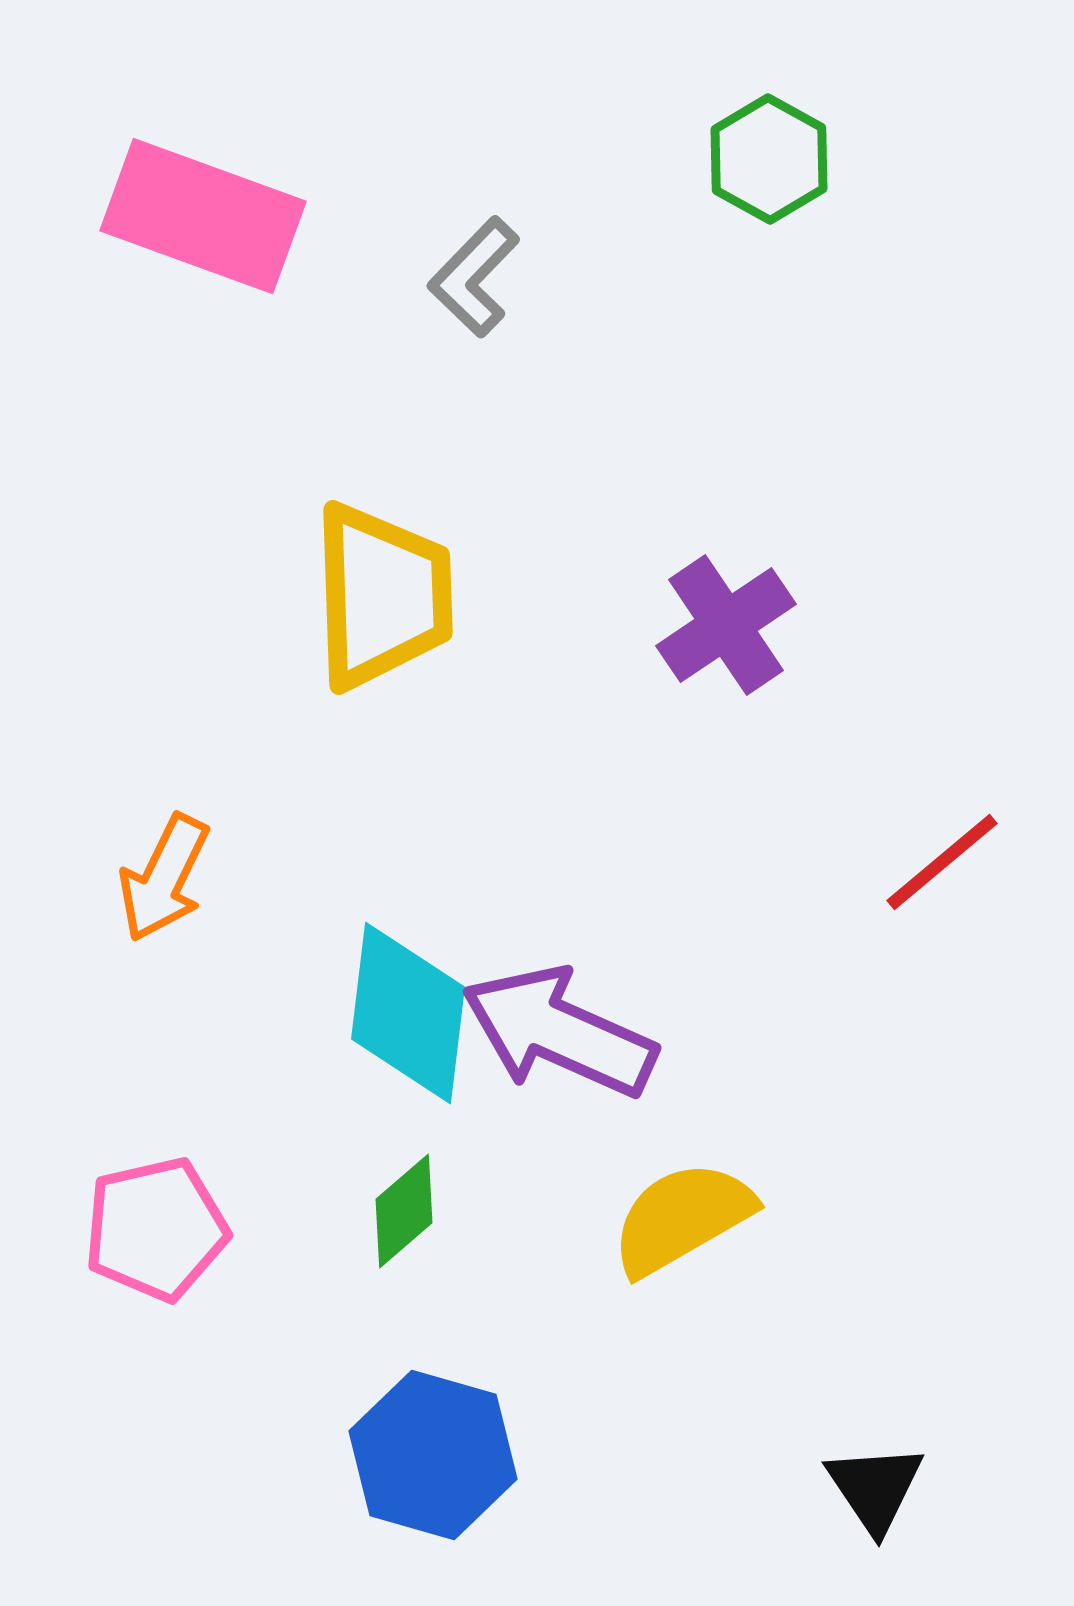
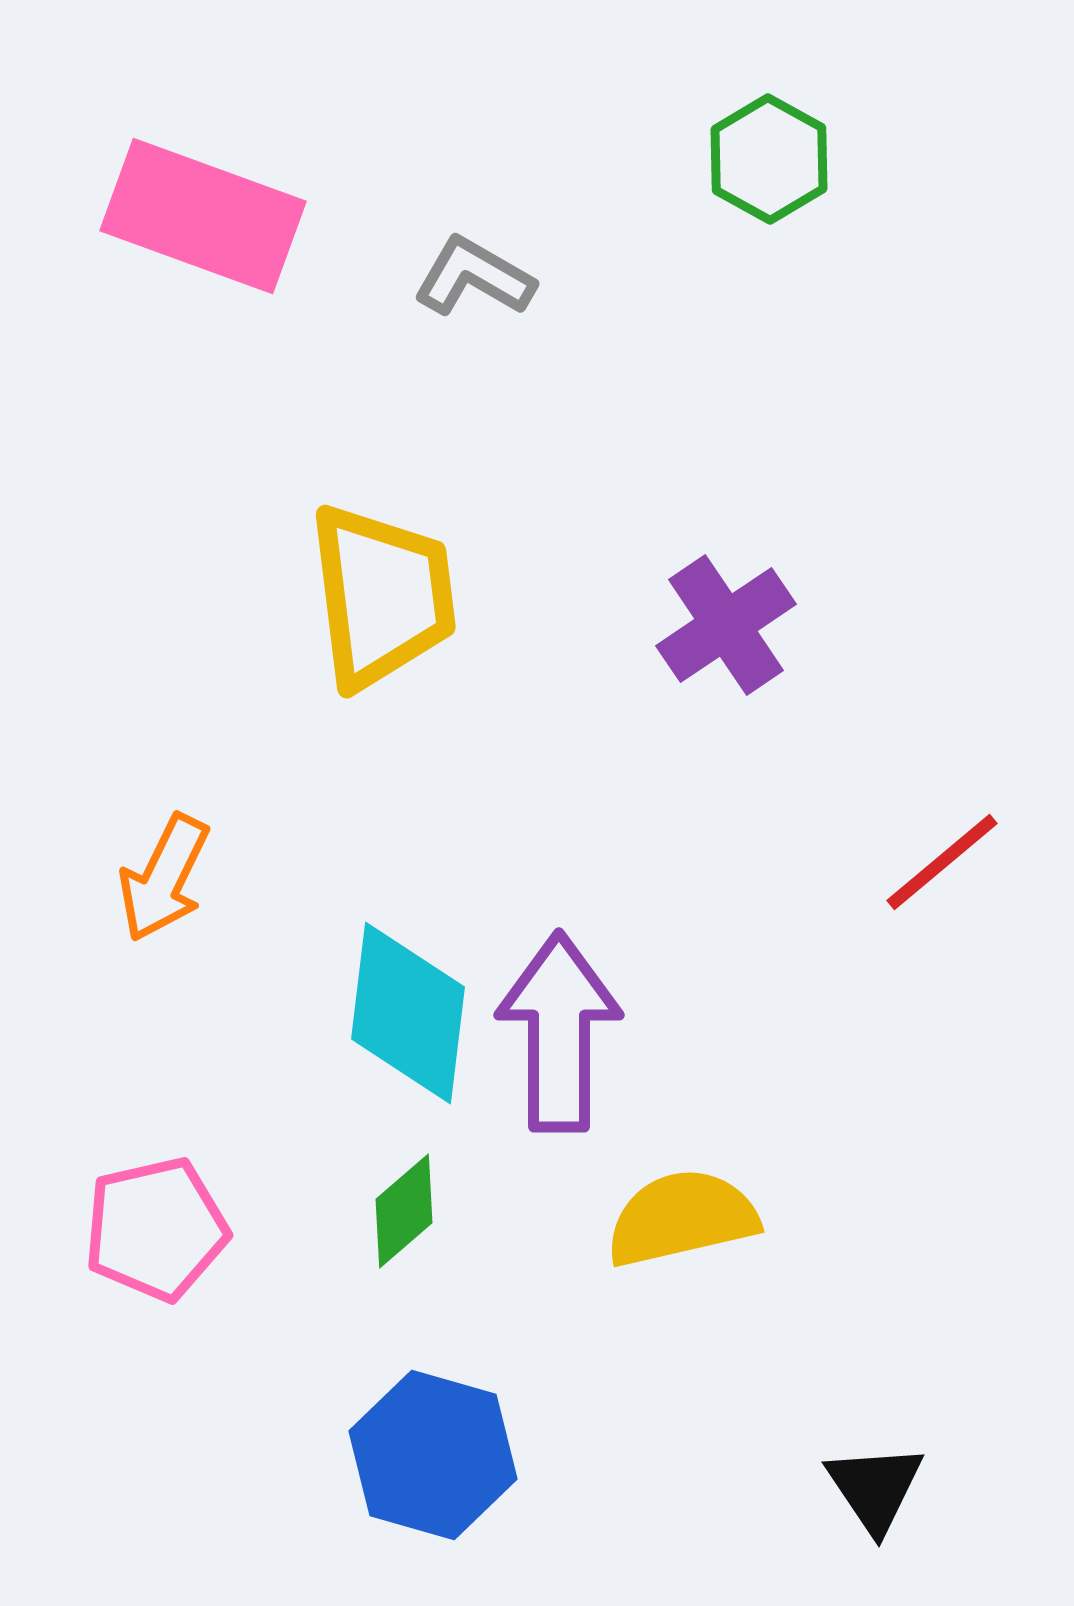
gray L-shape: rotated 76 degrees clockwise
yellow trapezoid: rotated 5 degrees counterclockwise
purple arrow: rotated 66 degrees clockwise
yellow semicircle: rotated 17 degrees clockwise
